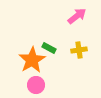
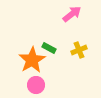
pink arrow: moved 5 px left, 2 px up
yellow cross: rotated 14 degrees counterclockwise
